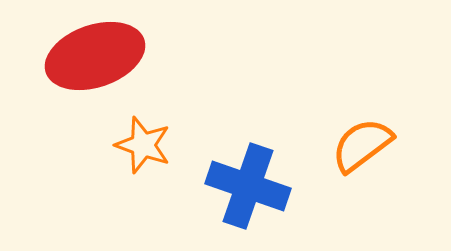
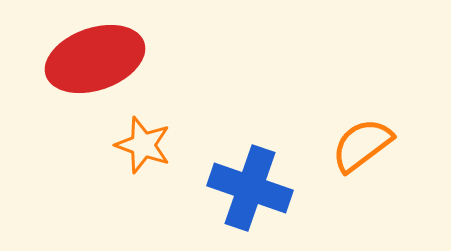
red ellipse: moved 3 px down
blue cross: moved 2 px right, 2 px down
